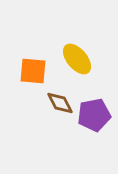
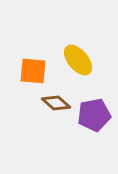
yellow ellipse: moved 1 px right, 1 px down
brown diamond: moved 4 px left; rotated 20 degrees counterclockwise
